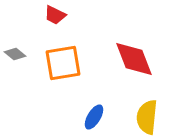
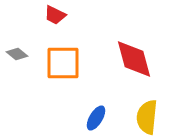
gray diamond: moved 2 px right
red diamond: rotated 6 degrees clockwise
orange square: rotated 9 degrees clockwise
blue ellipse: moved 2 px right, 1 px down
